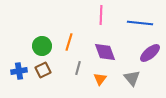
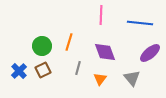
blue cross: rotated 35 degrees counterclockwise
